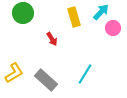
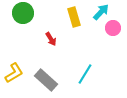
red arrow: moved 1 px left
